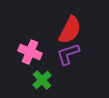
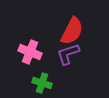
red semicircle: moved 2 px right, 1 px down
green cross: moved 3 px down; rotated 30 degrees counterclockwise
